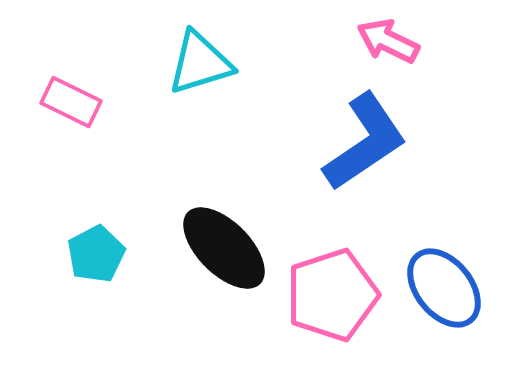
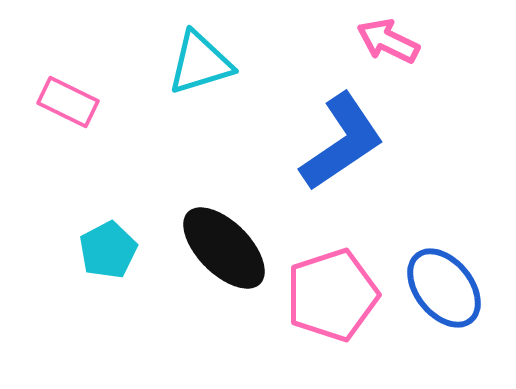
pink rectangle: moved 3 px left
blue L-shape: moved 23 px left
cyan pentagon: moved 12 px right, 4 px up
